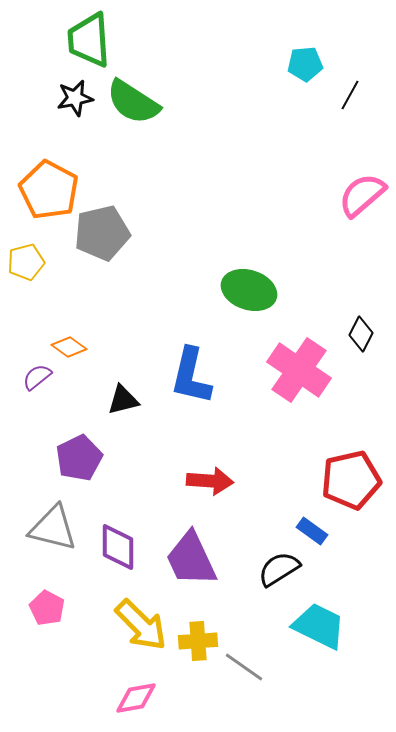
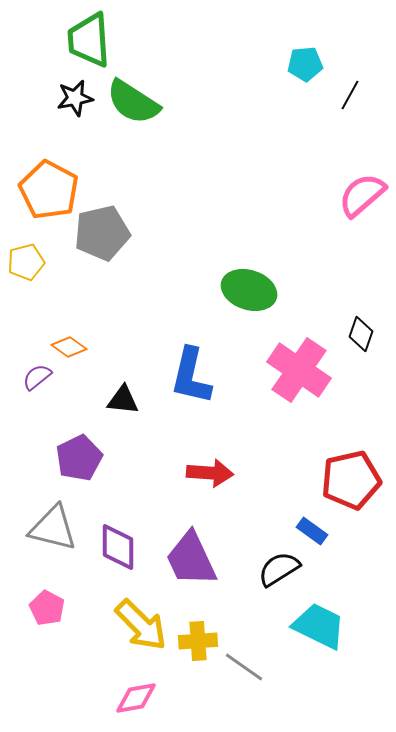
black diamond: rotated 8 degrees counterclockwise
black triangle: rotated 20 degrees clockwise
red arrow: moved 8 px up
